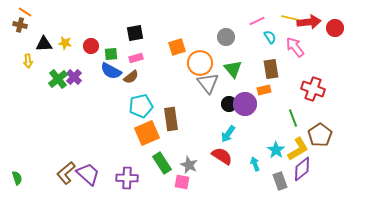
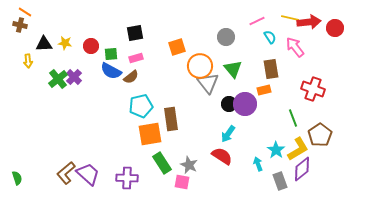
orange circle at (200, 63): moved 3 px down
orange square at (147, 133): moved 3 px right, 1 px down; rotated 15 degrees clockwise
cyan arrow at (255, 164): moved 3 px right
